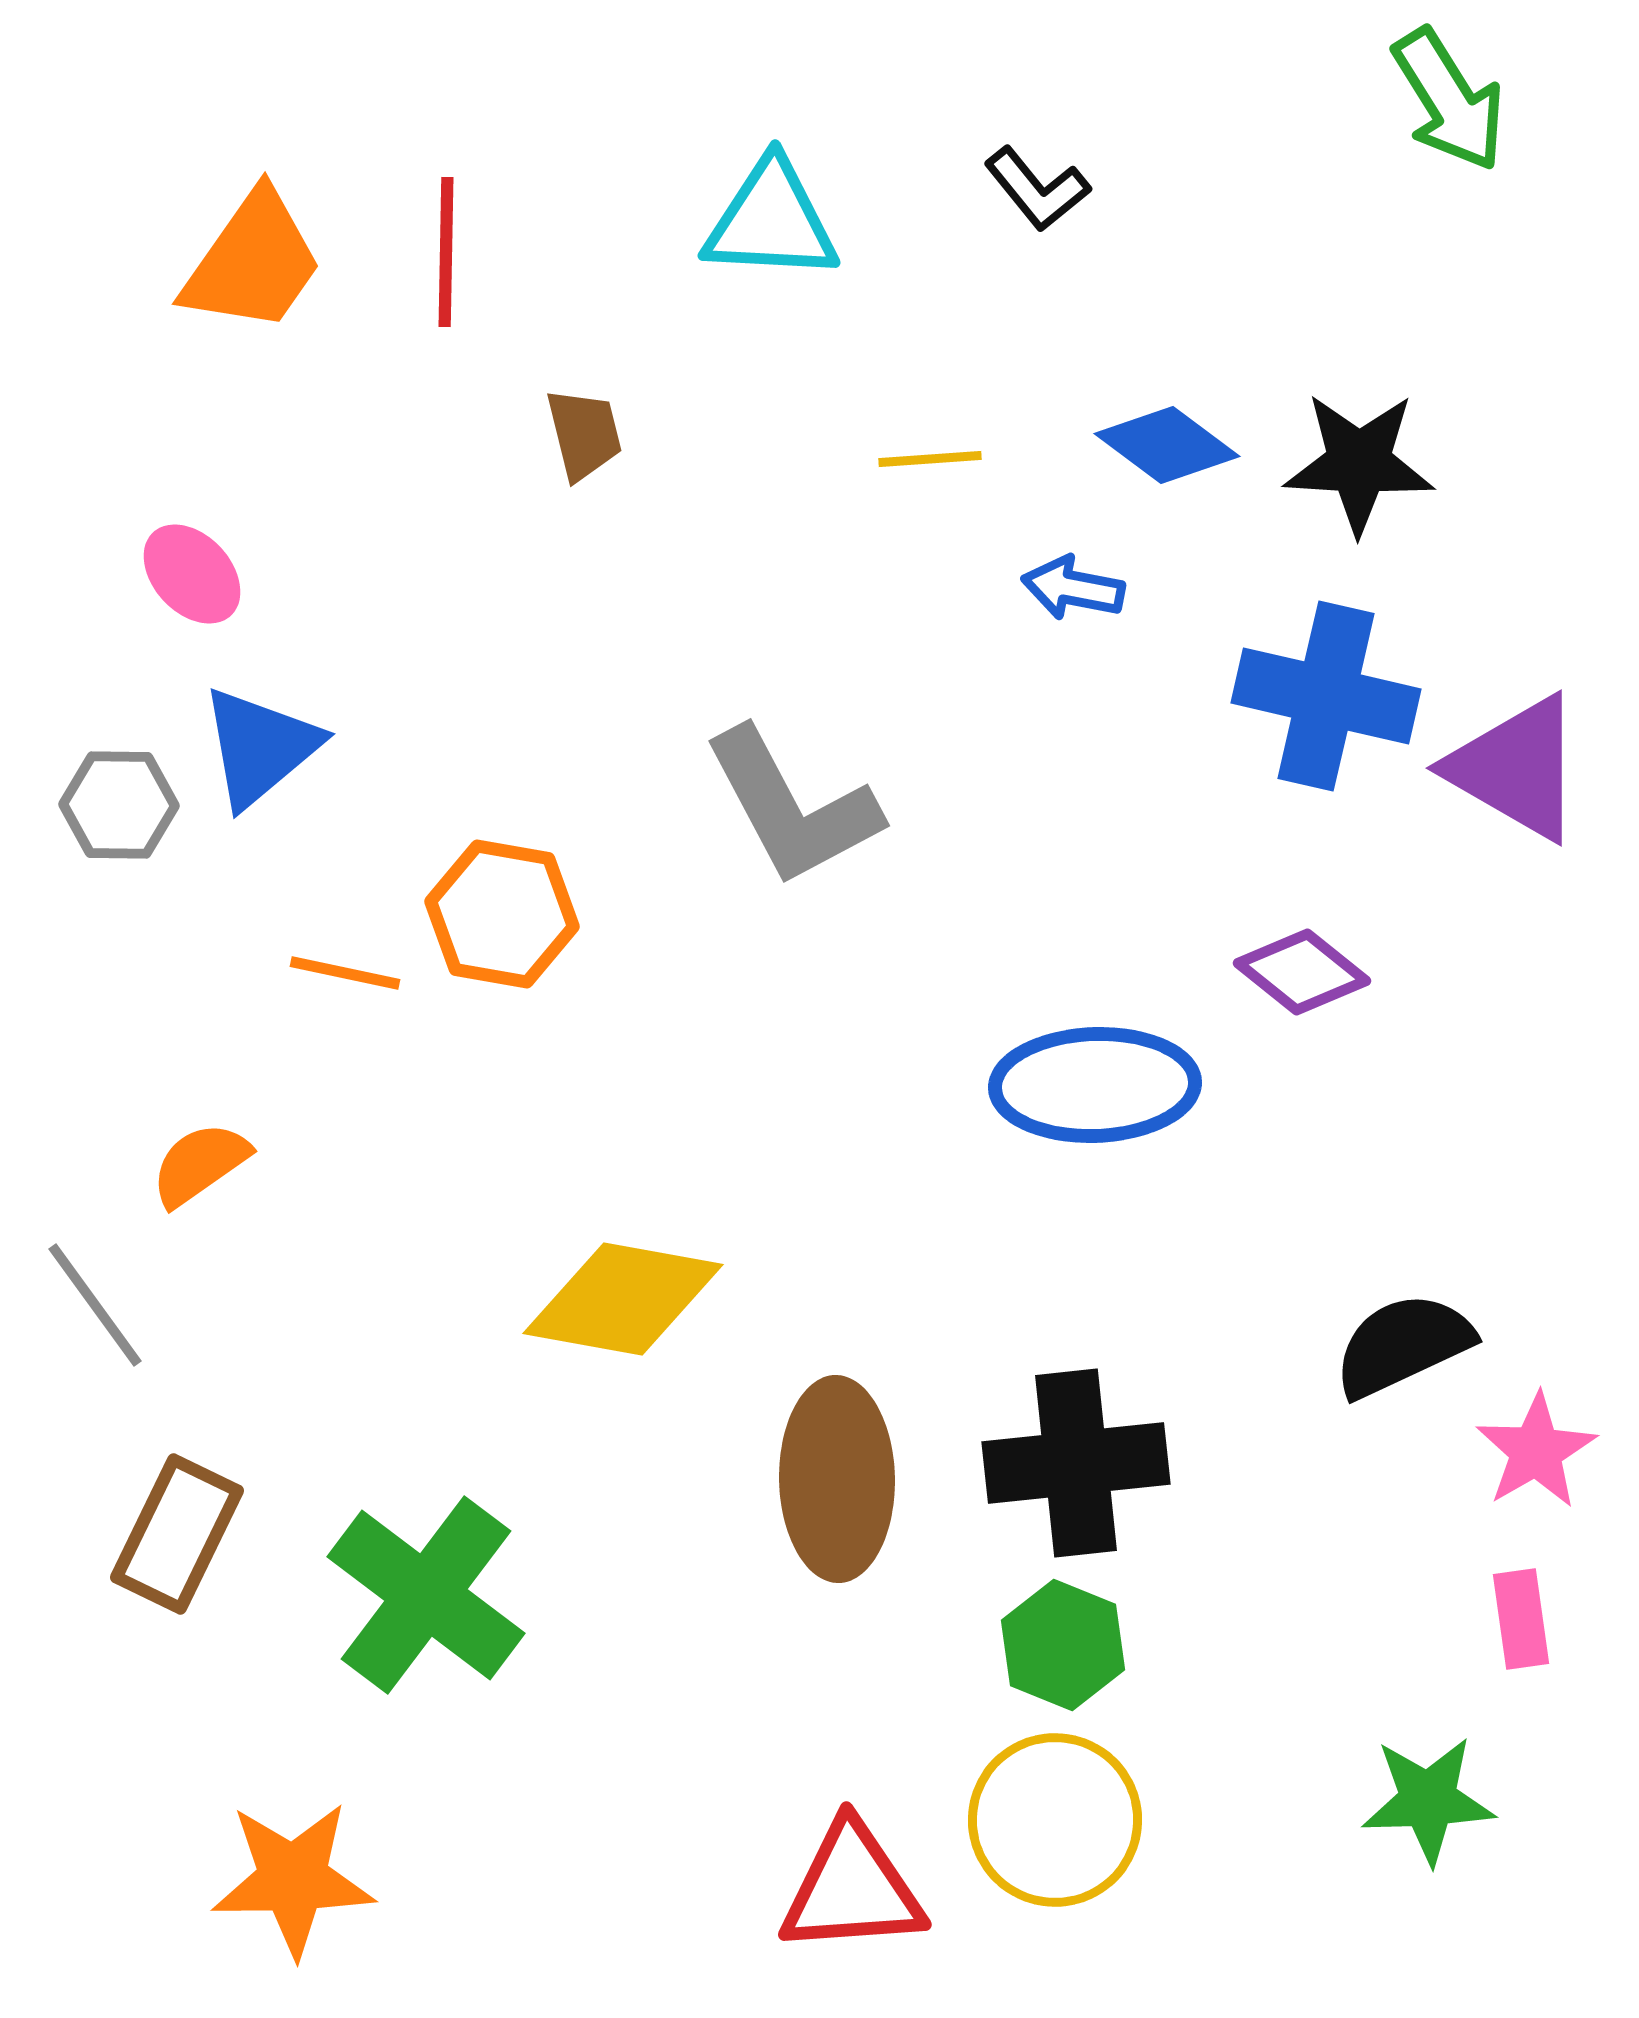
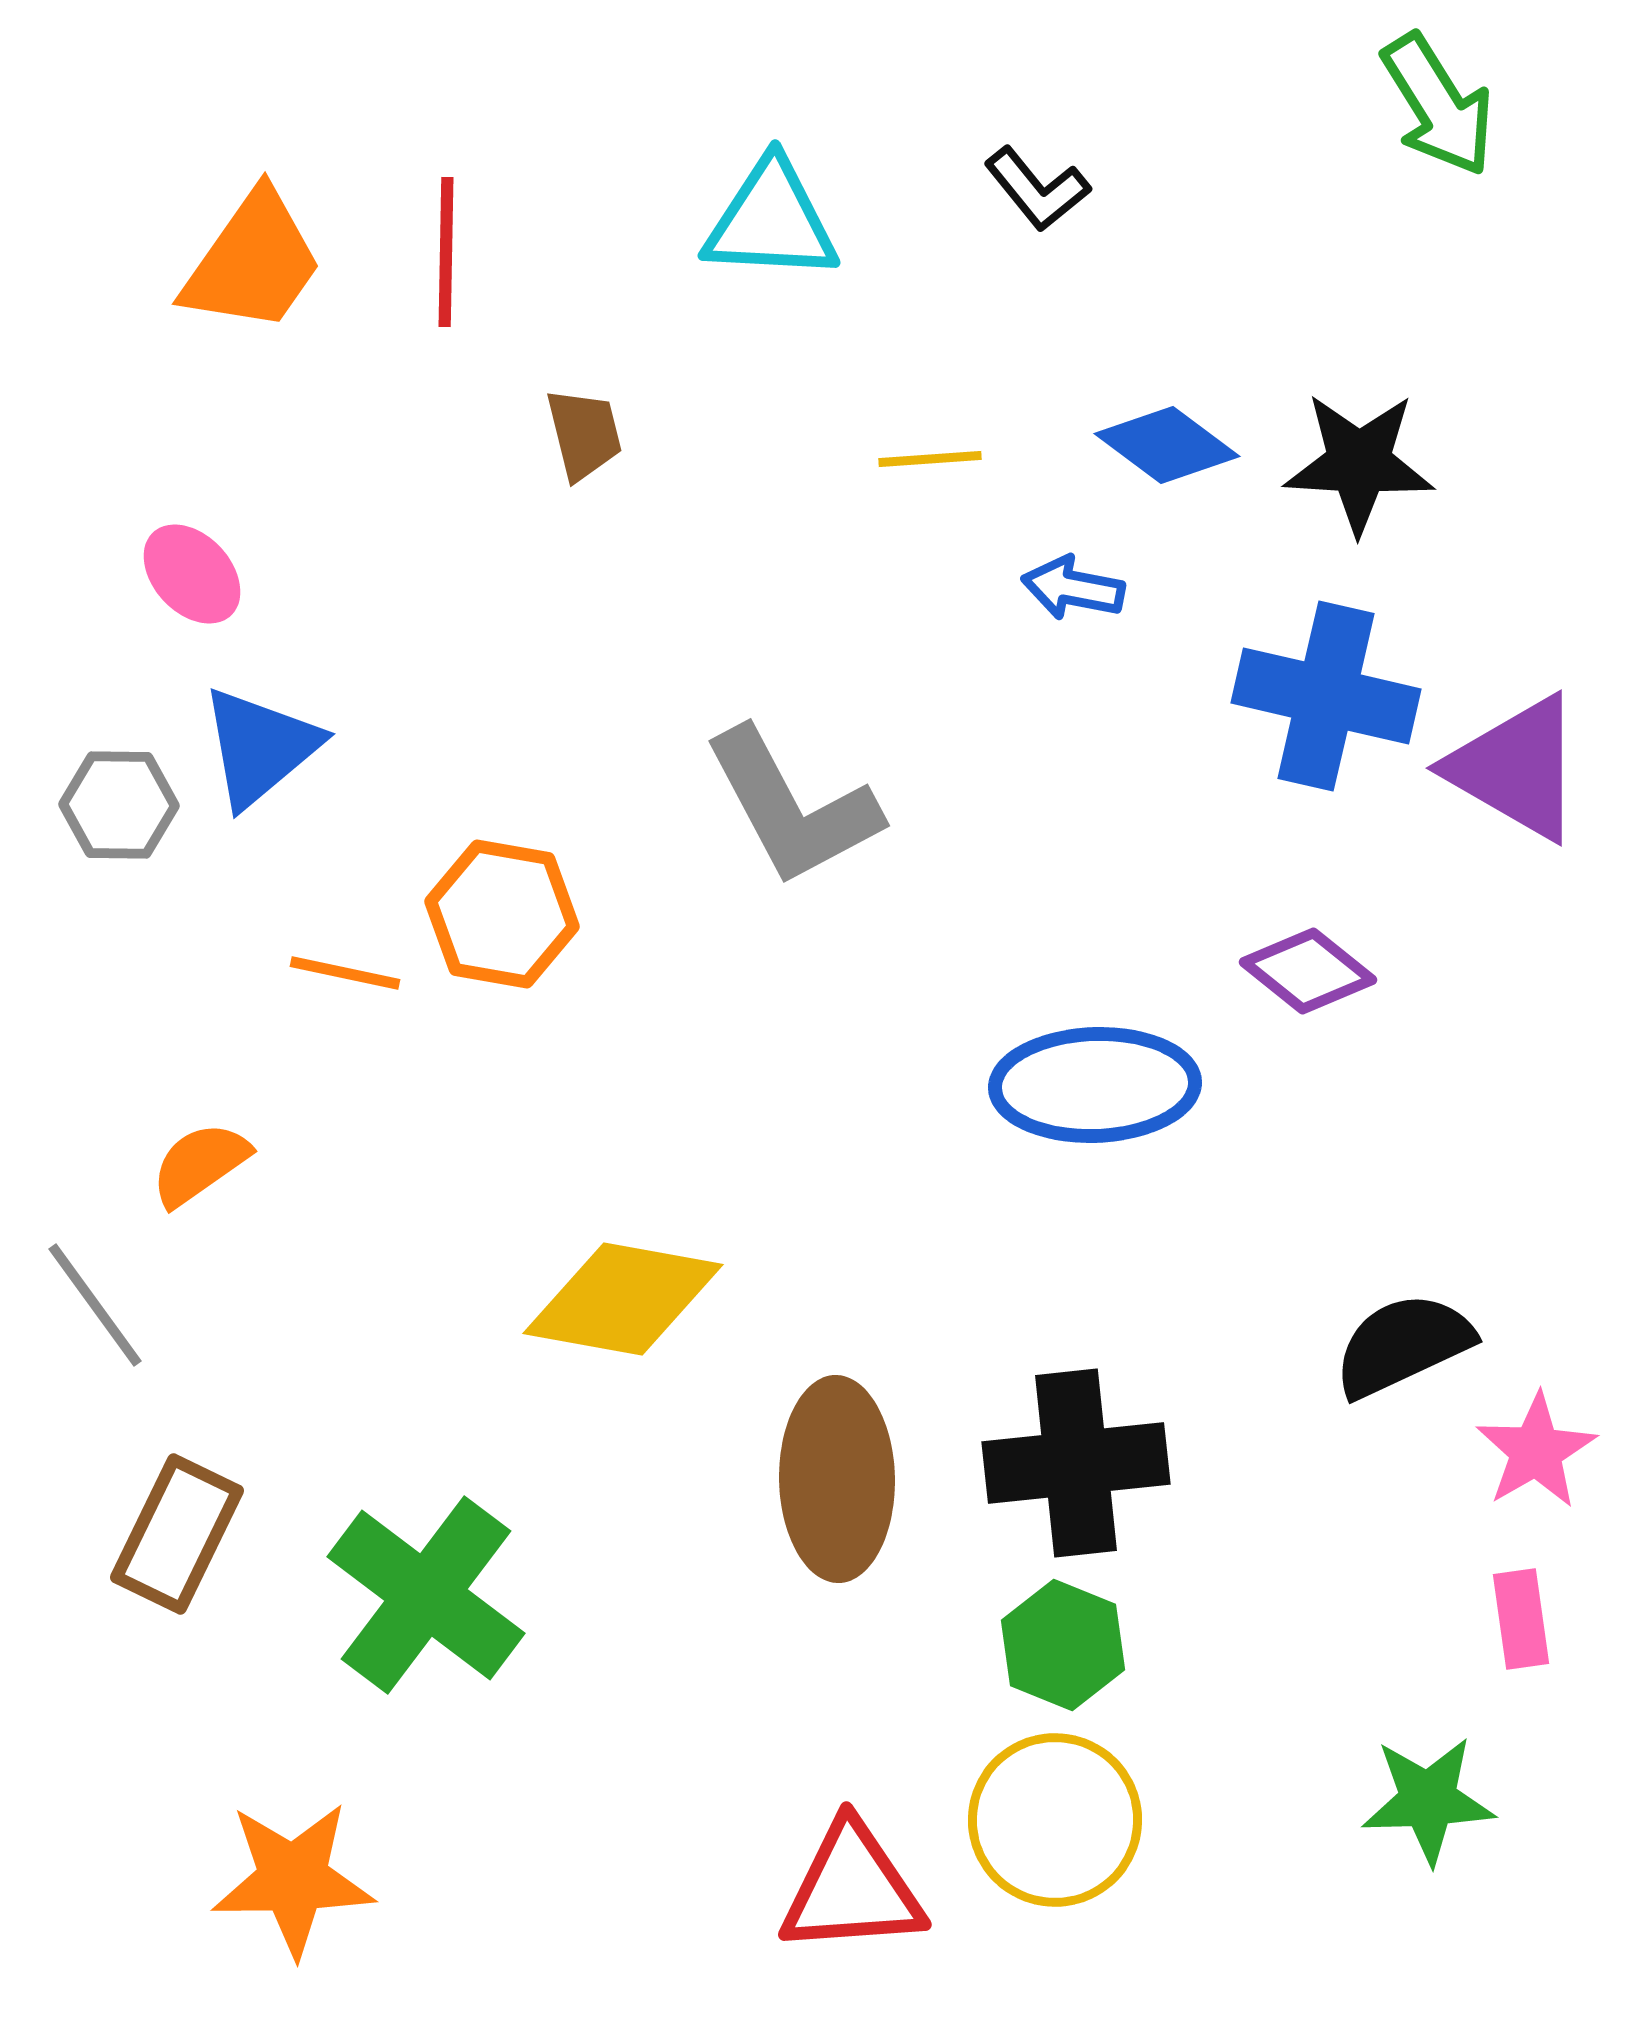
green arrow: moved 11 px left, 5 px down
purple diamond: moved 6 px right, 1 px up
